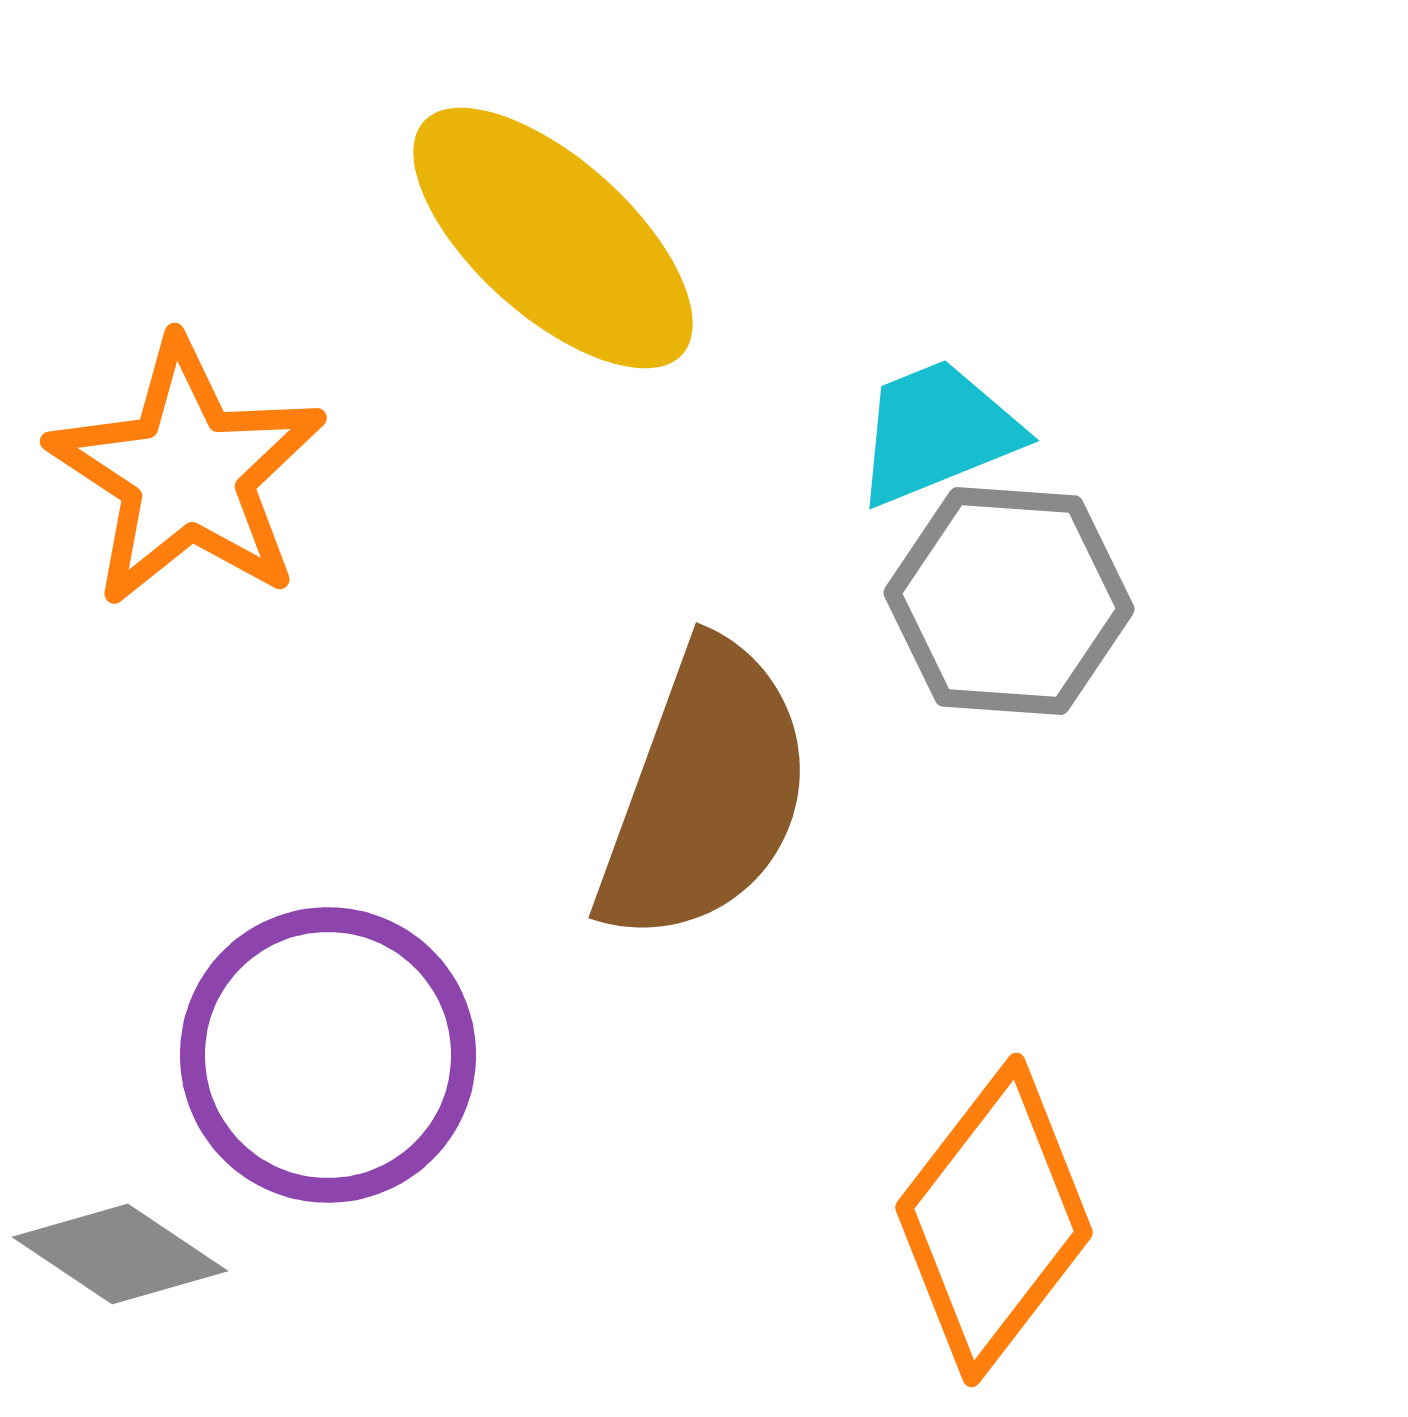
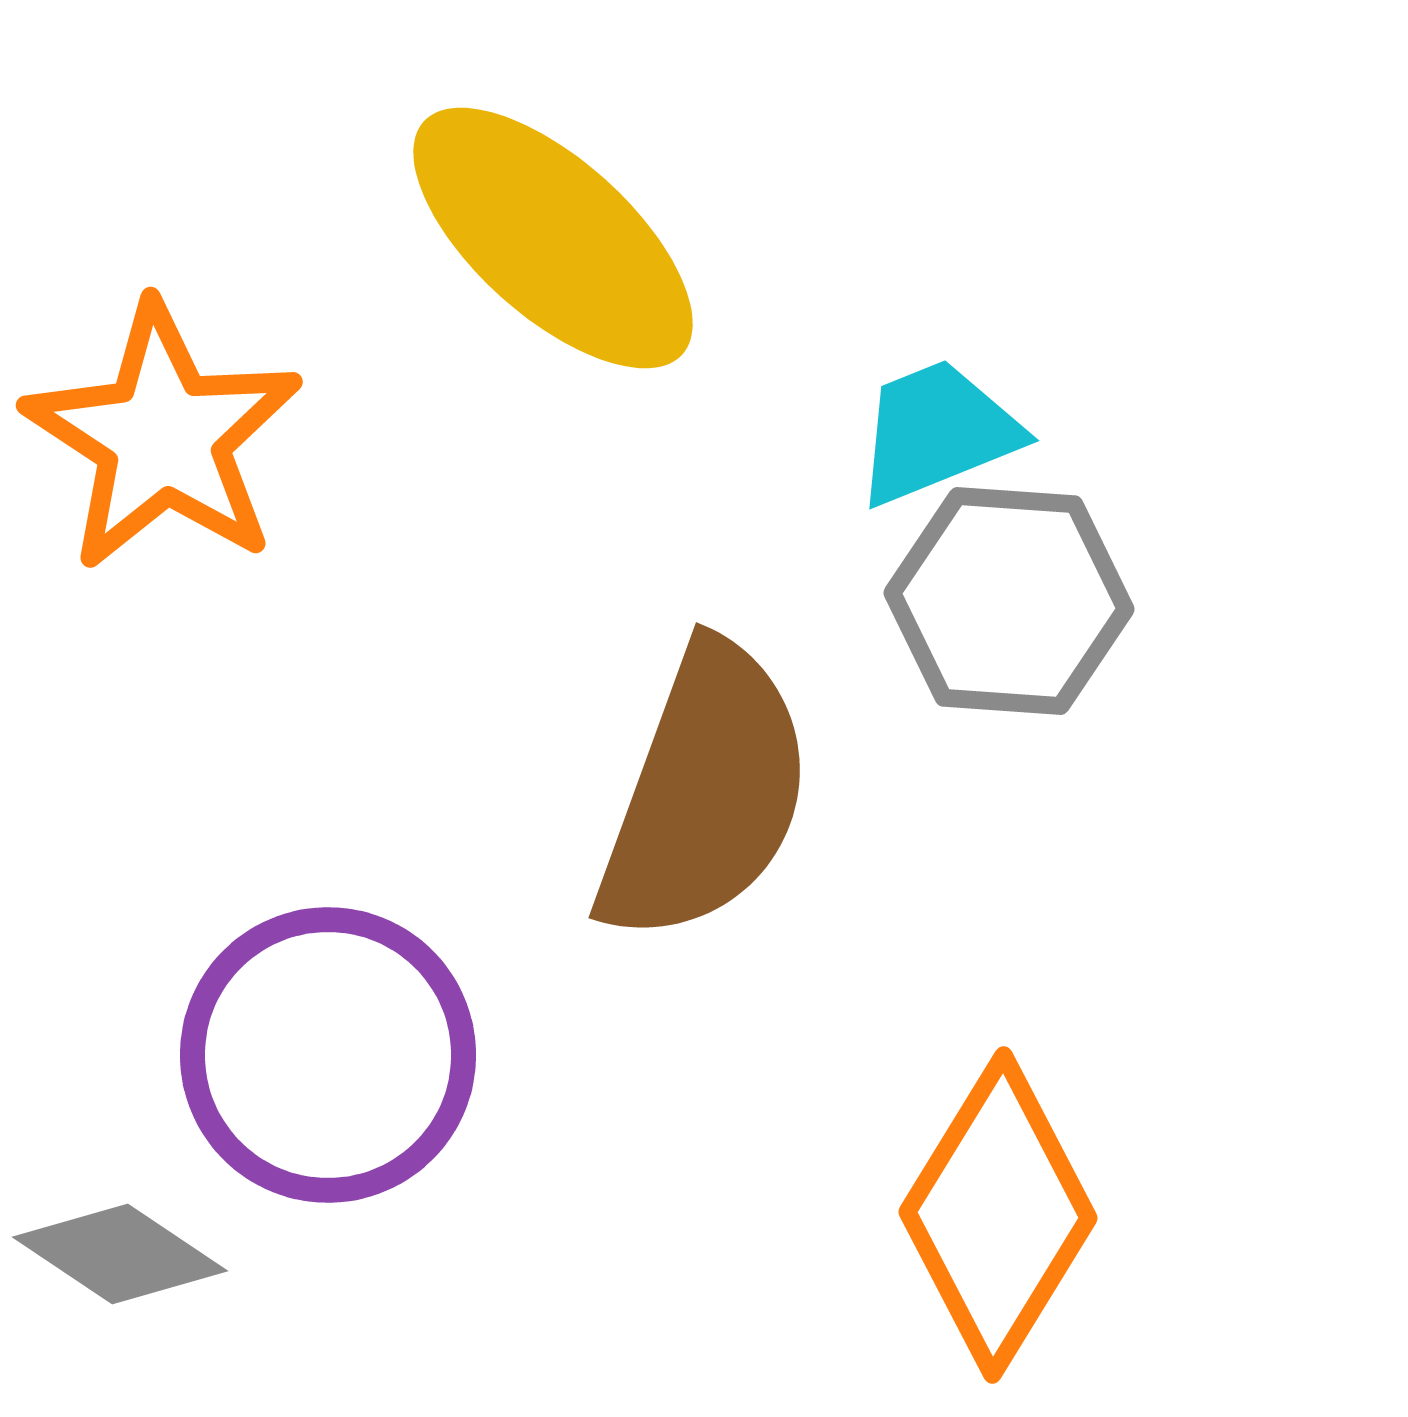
orange star: moved 24 px left, 36 px up
orange diamond: moved 4 px right, 5 px up; rotated 6 degrees counterclockwise
